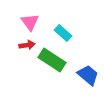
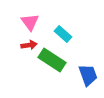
cyan rectangle: moved 1 px down
red arrow: moved 2 px right
blue trapezoid: rotated 30 degrees clockwise
